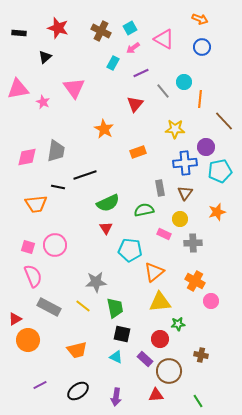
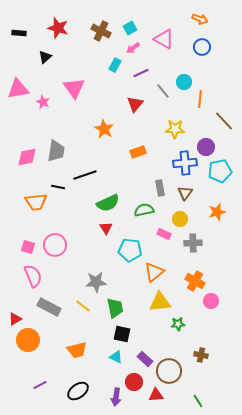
cyan rectangle at (113, 63): moved 2 px right, 2 px down
orange trapezoid at (36, 204): moved 2 px up
red circle at (160, 339): moved 26 px left, 43 px down
